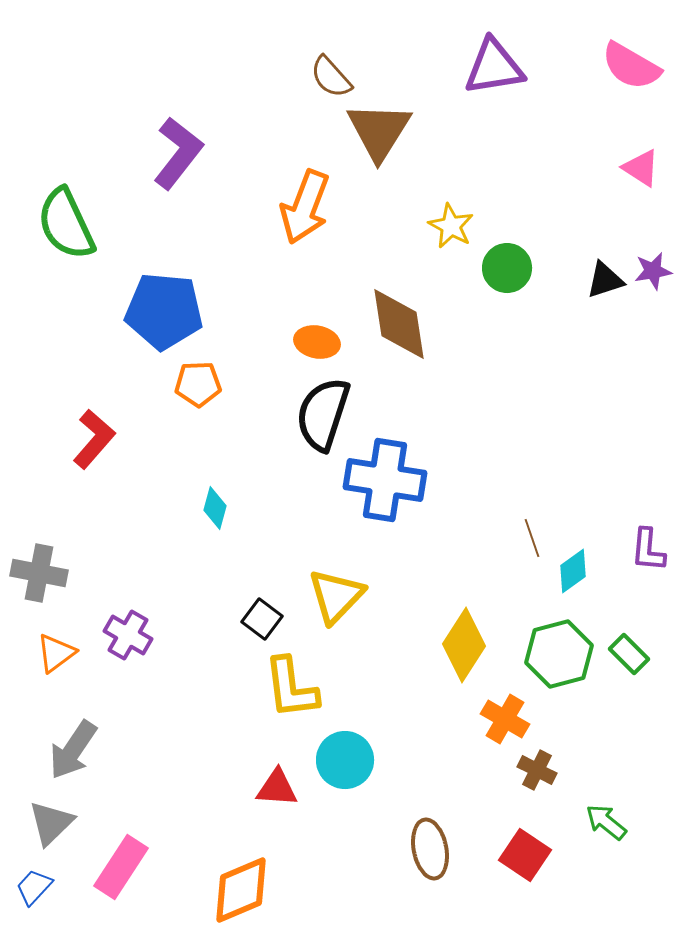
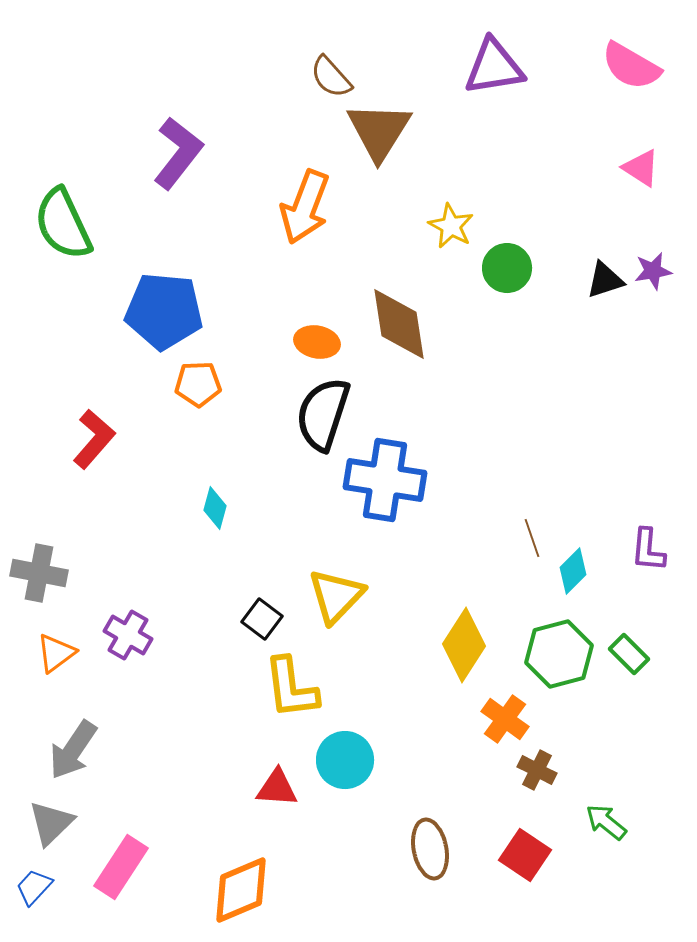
green semicircle at (66, 224): moved 3 px left
cyan diamond at (573, 571): rotated 9 degrees counterclockwise
orange cross at (505, 719): rotated 6 degrees clockwise
